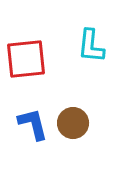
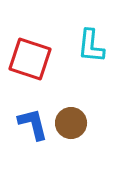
red square: moved 4 px right; rotated 24 degrees clockwise
brown circle: moved 2 px left
